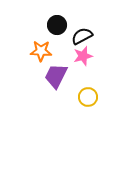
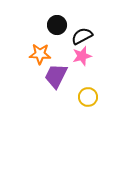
orange star: moved 1 px left, 3 px down
pink star: moved 1 px left
